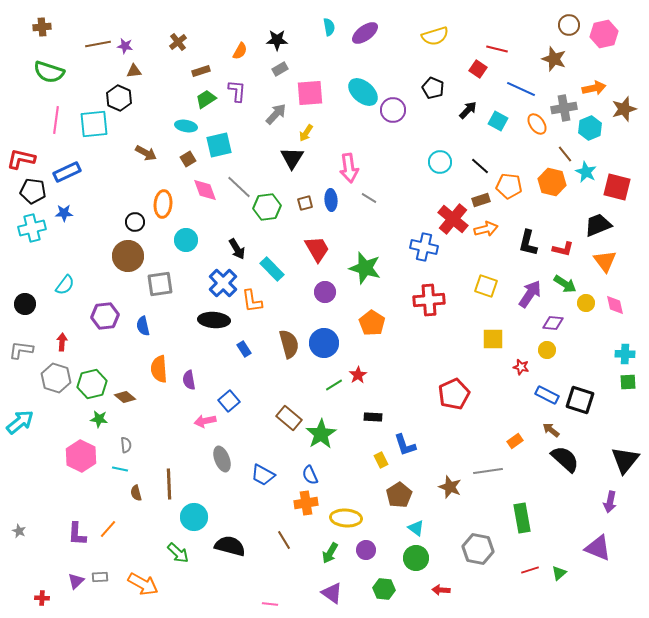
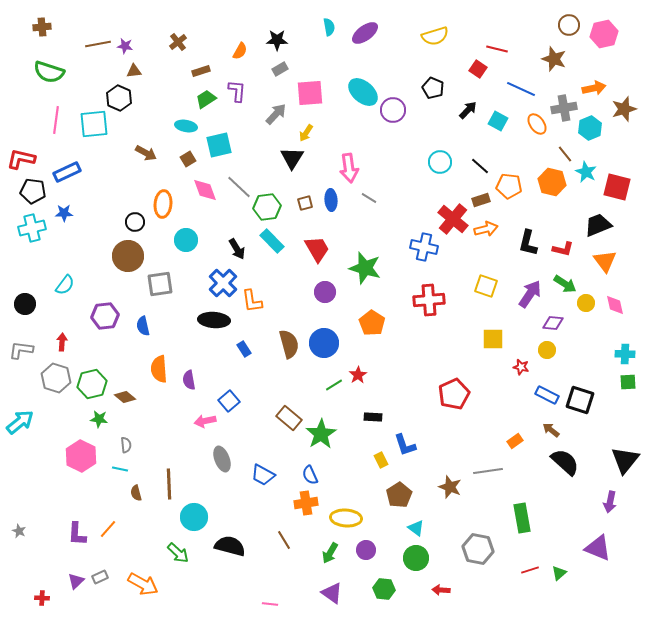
cyan rectangle at (272, 269): moved 28 px up
black semicircle at (565, 459): moved 3 px down
gray rectangle at (100, 577): rotated 21 degrees counterclockwise
